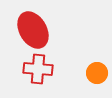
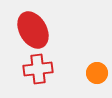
red cross: rotated 12 degrees counterclockwise
